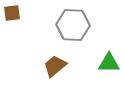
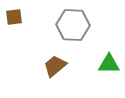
brown square: moved 2 px right, 4 px down
green triangle: moved 1 px down
